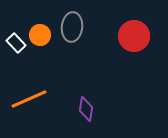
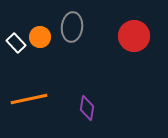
orange circle: moved 2 px down
orange line: rotated 12 degrees clockwise
purple diamond: moved 1 px right, 1 px up
